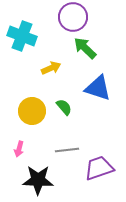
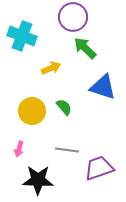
blue triangle: moved 5 px right, 1 px up
gray line: rotated 15 degrees clockwise
